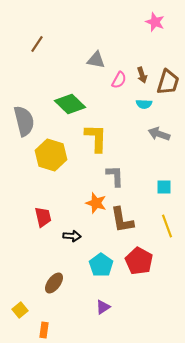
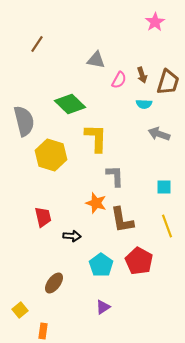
pink star: rotated 18 degrees clockwise
orange rectangle: moved 1 px left, 1 px down
